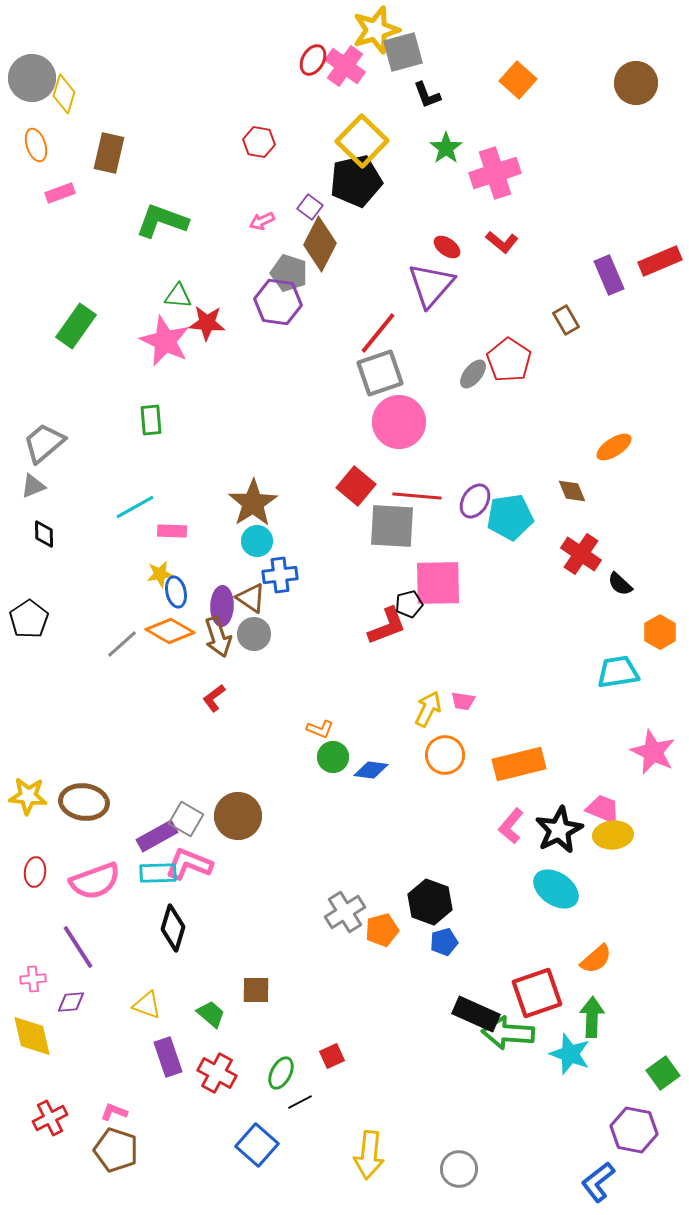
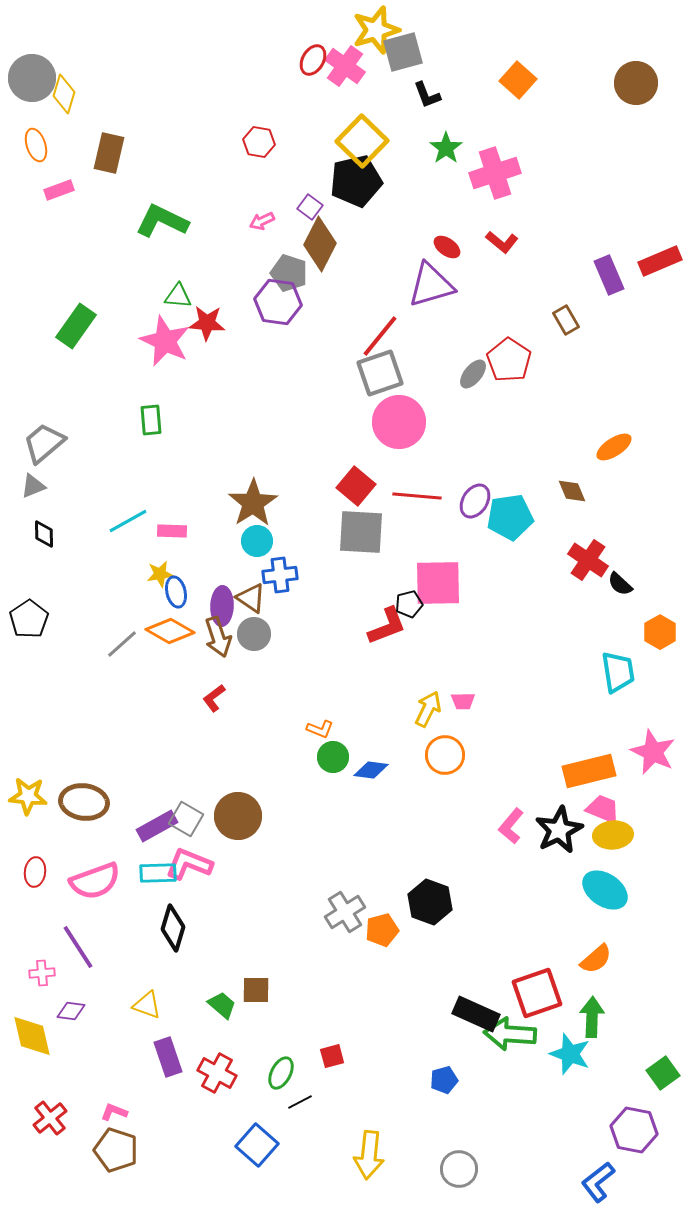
pink rectangle at (60, 193): moved 1 px left, 3 px up
green L-shape at (162, 221): rotated 6 degrees clockwise
purple triangle at (431, 285): rotated 33 degrees clockwise
red line at (378, 333): moved 2 px right, 3 px down
cyan line at (135, 507): moved 7 px left, 14 px down
gray square at (392, 526): moved 31 px left, 6 px down
red cross at (581, 554): moved 7 px right, 6 px down
cyan trapezoid at (618, 672): rotated 90 degrees clockwise
pink trapezoid at (463, 701): rotated 10 degrees counterclockwise
orange rectangle at (519, 764): moved 70 px right, 7 px down
purple rectangle at (157, 836): moved 10 px up
cyan ellipse at (556, 889): moved 49 px right, 1 px down
blue pentagon at (444, 942): moved 138 px down
pink cross at (33, 979): moved 9 px right, 6 px up
purple diamond at (71, 1002): moved 9 px down; rotated 12 degrees clockwise
green trapezoid at (211, 1014): moved 11 px right, 9 px up
green arrow at (508, 1033): moved 2 px right, 1 px down
red square at (332, 1056): rotated 10 degrees clockwise
red cross at (50, 1118): rotated 12 degrees counterclockwise
